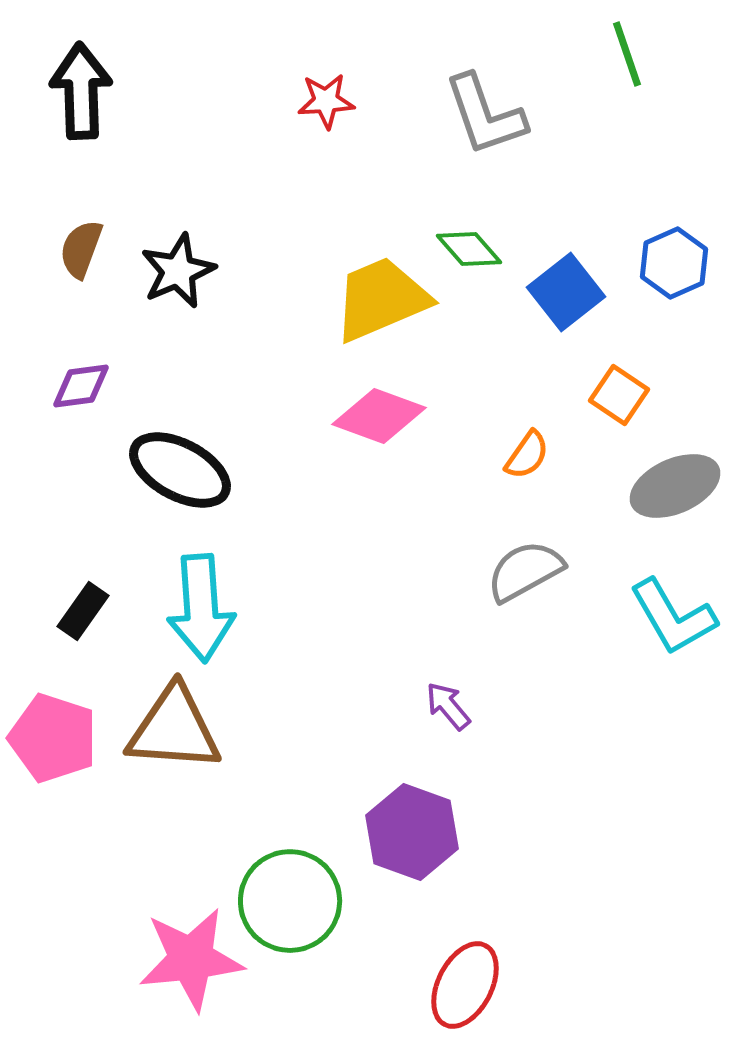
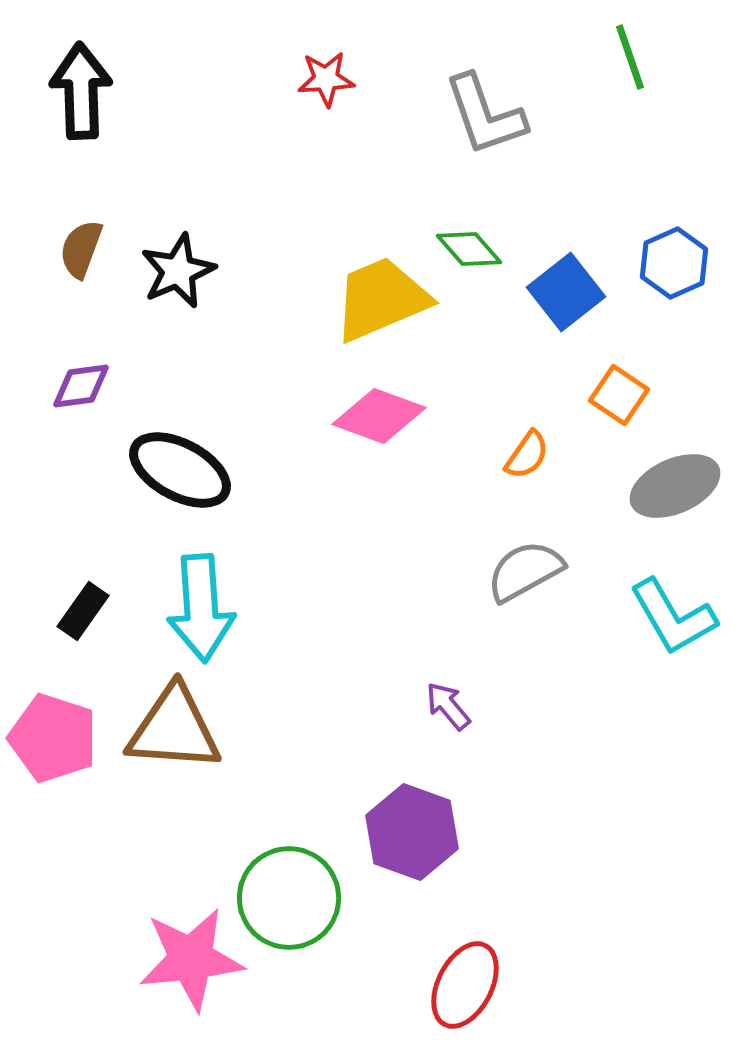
green line: moved 3 px right, 3 px down
red star: moved 22 px up
green circle: moved 1 px left, 3 px up
